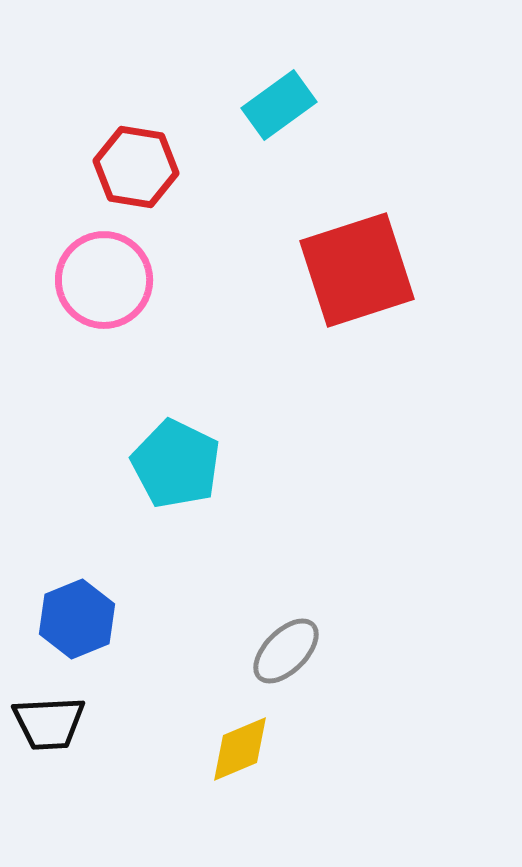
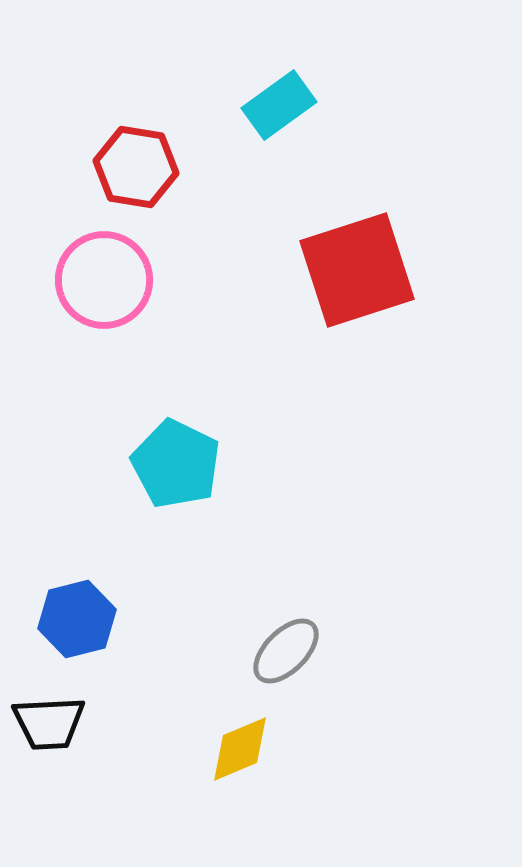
blue hexagon: rotated 8 degrees clockwise
